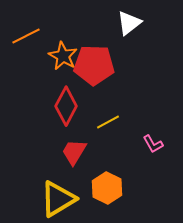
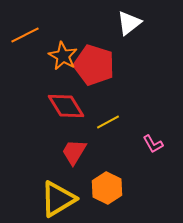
orange line: moved 1 px left, 1 px up
red pentagon: rotated 15 degrees clockwise
red diamond: rotated 60 degrees counterclockwise
